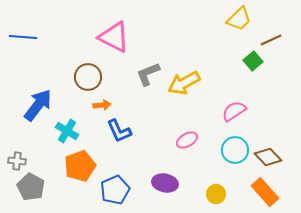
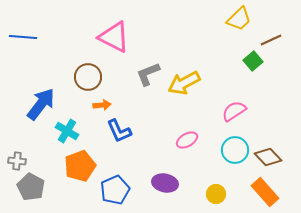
blue arrow: moved 3 px right, 1 px up
